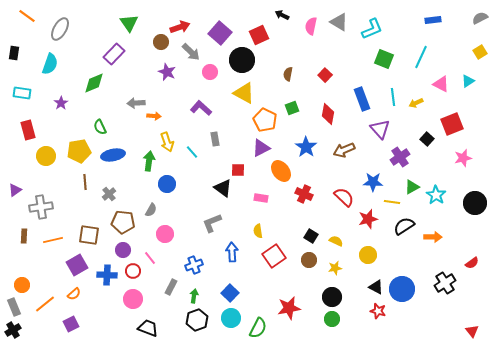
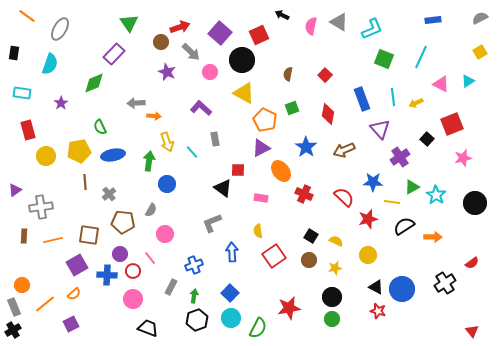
purple circle at (123, 250): moved 3 px left, 4 px down
